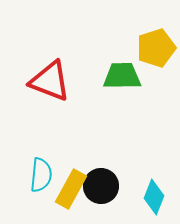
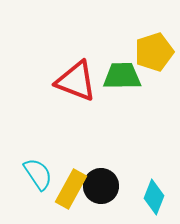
yellow pentagon: moved 2 px left, 4 px down
red triangle: moved 26 px right
cyan semicircle: moved 3 px left, 1 px up; rotated 40 degrees counterclockwise
